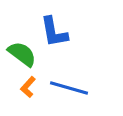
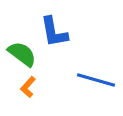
blue line: moved 27 px right, 8 px up
